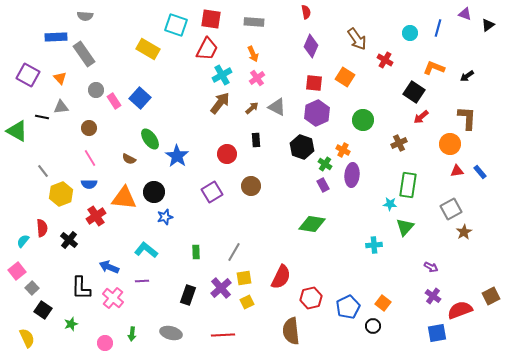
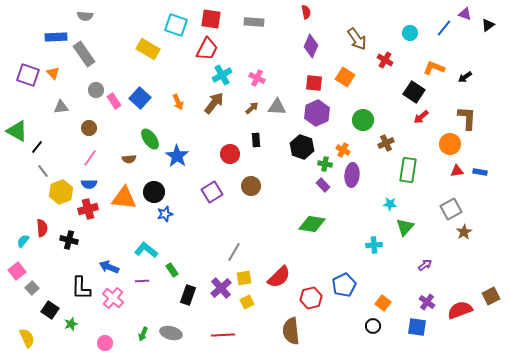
blue line at (438, 28): moved 6 px right; rotated 24 degrees clockwise
orange arrow at (253, 54): moved 75 px left, 48 px down
purple square at (28, 75): rotated 10 degrees counterclockwise
black arrow at (467, 76): moved 2 px left, 1 px down
orange triangle at (60, 78): moved 7 px left, 5 px up
pink cross at (257, 78): rotated 28 degrees counterclockwise
brown arrow at (220, 103): moved 6 px left
gray triangle at (277, 107): rotated 24 degrees counterclockwise
black line at (42, 117): moved 5 px left, 30 px down; rotated 64 degrees counterclockwise
brown cross at (399, 143): moved 13 px left
red circle at (227, 154): moved 3 px right
pink line at (90, 158): rotated 66 degrees clockwise
brown semicircle at (129, 159): rotated 32 degrees counterclockwise
green cross at (325, 164): rotated 24 degrees counterclockwise
blue rectangle at (480, 172): rotated 40 degrees counterclockwise
purple rectangle at (323, 185): rotated 16 degrees counterclockwise
green rectangle at (408, 185): moved 15 px up
yellow hexagon at (61, 194): moved 2 px up
red cross at (96, 216): moved 8 px left, 7 px up; rotated 18 degrees clockwise
blue star at (165, 217): moved 3 px up
black cross at (69, 240): rotated 24 degrees counterclockwise
green rectangle at (196, 252): moved 24 px left, 18 px down; rotated 32 degrees counterclockwise
purple arrow at (431, 267): moved 6 px left, 2 px up; rotated 64 degrees counterclockwise
red semicircle at (281, 277): moved 2 px left; rotated 20 degrees clockwise
purple cross at (433, 296): moved 6 px left, 6 px down
blue pentagon at (348, 307): moved 4 px left, 22 px up
black square at (43, 310): moved 7 px right
blue square at (437, 333): moved 20 px left, 6 px up; rotated 18 degrees clockwise
green arrow at (132, 334): moved 11 px right; rotated 16 degrees clockwise
